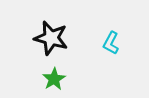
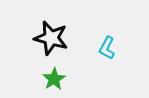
cyan L-shape: moved 4 px left, 5 px down
